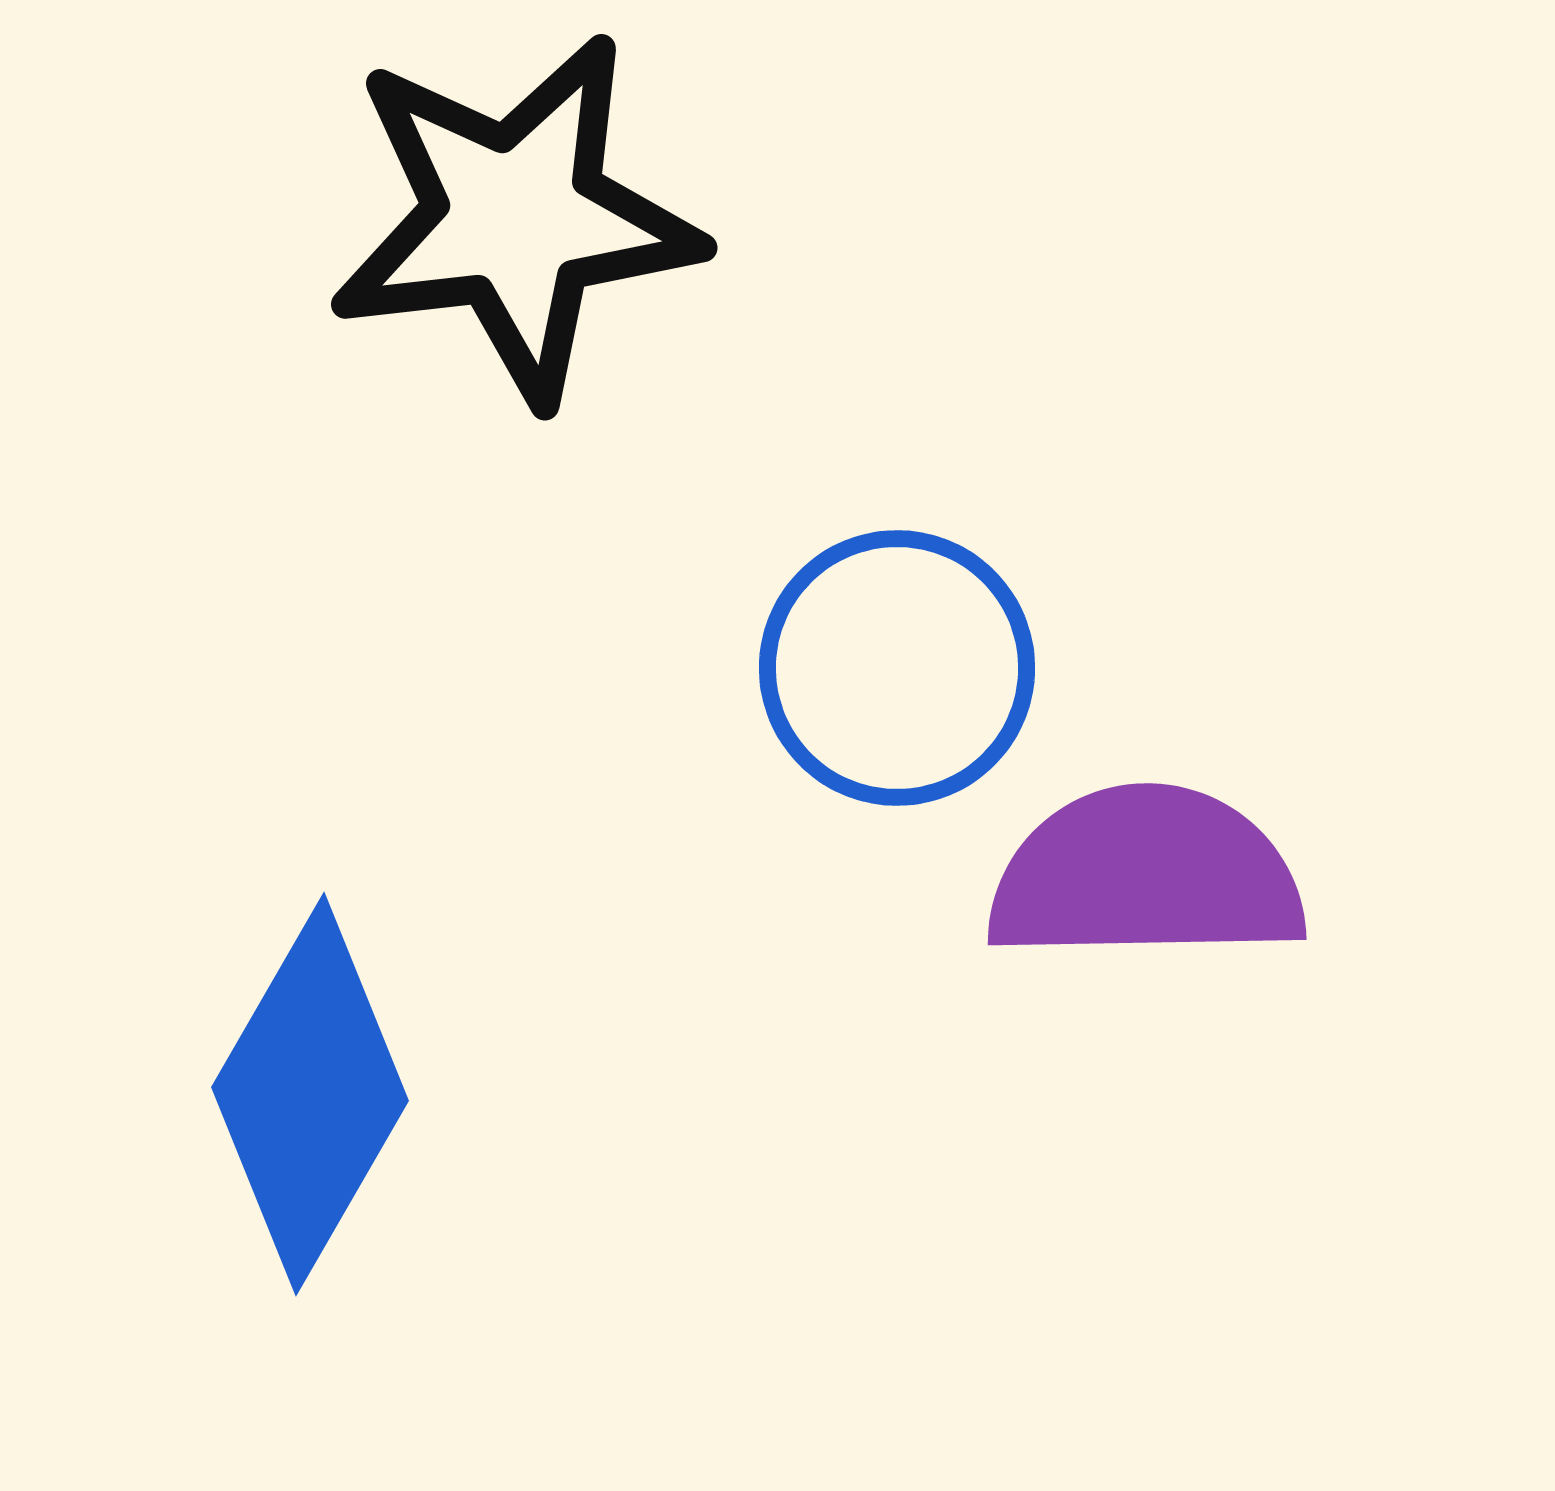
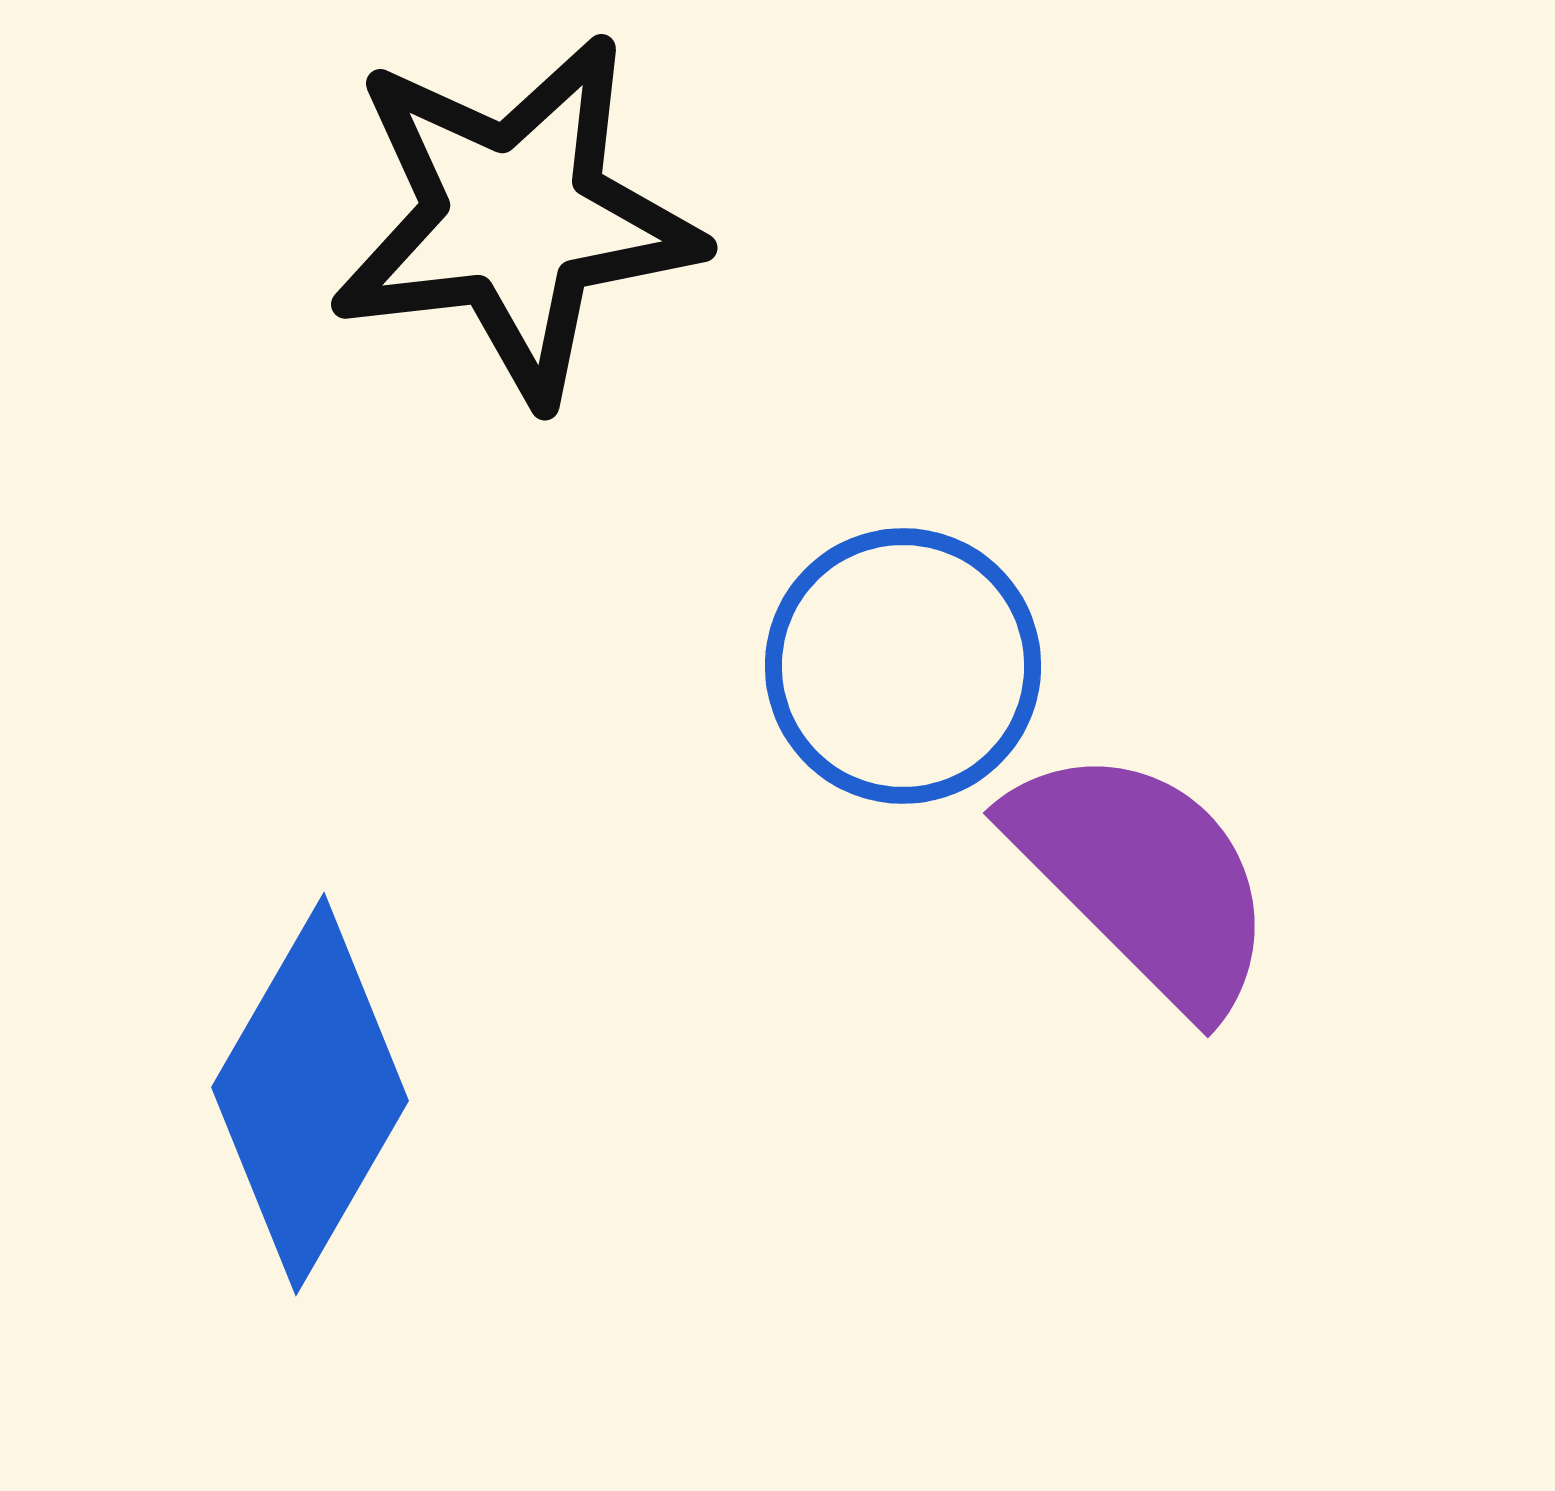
blue circle: moved 6 px right, 2 px up
purple semicircle: moved 3 px left, 3 px down; rotated 46 degrees clockwise
